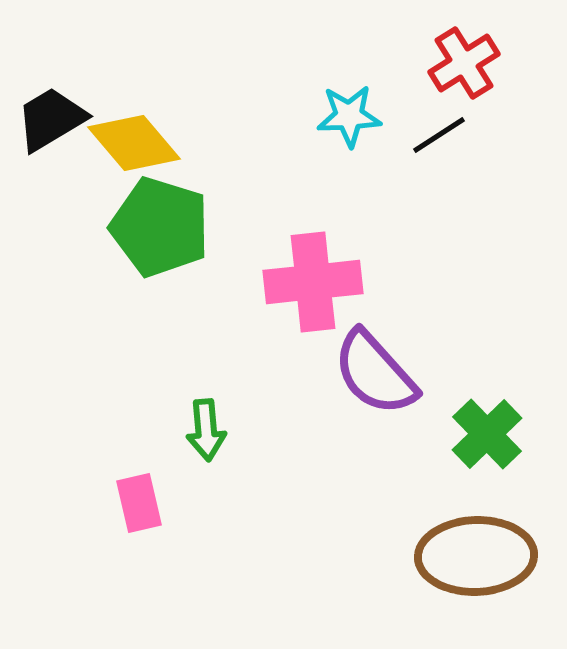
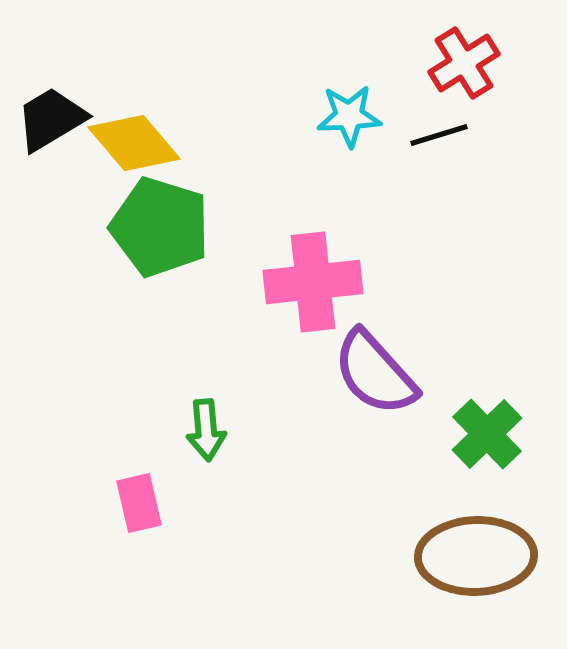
black line: rotated 16 degrees clockwise
